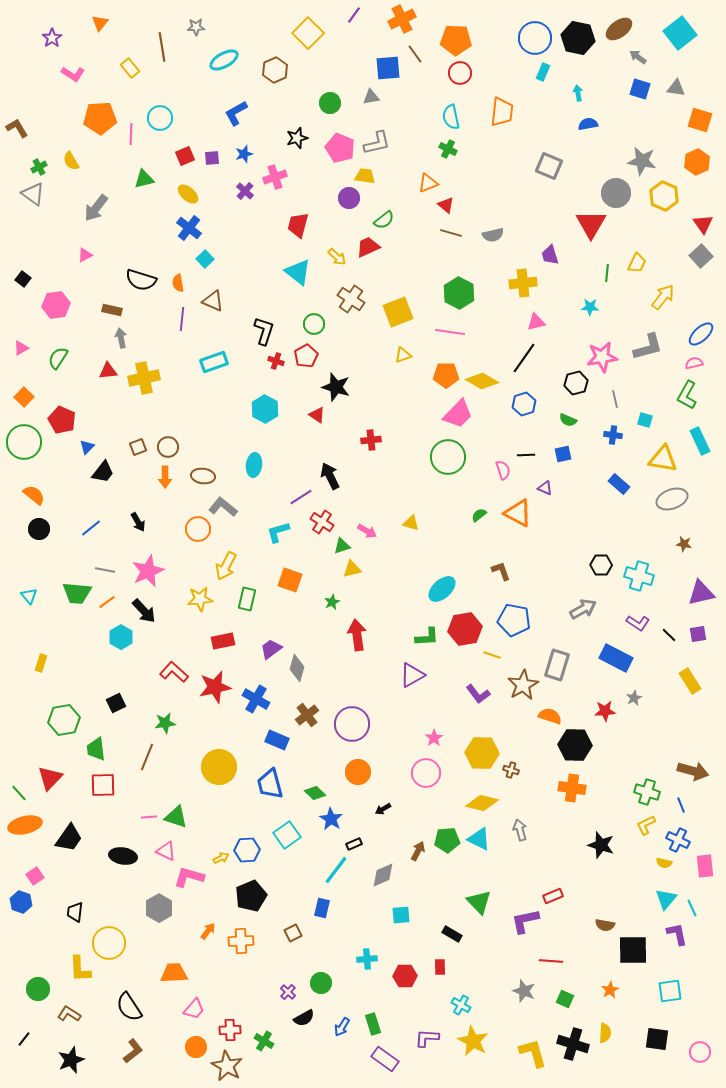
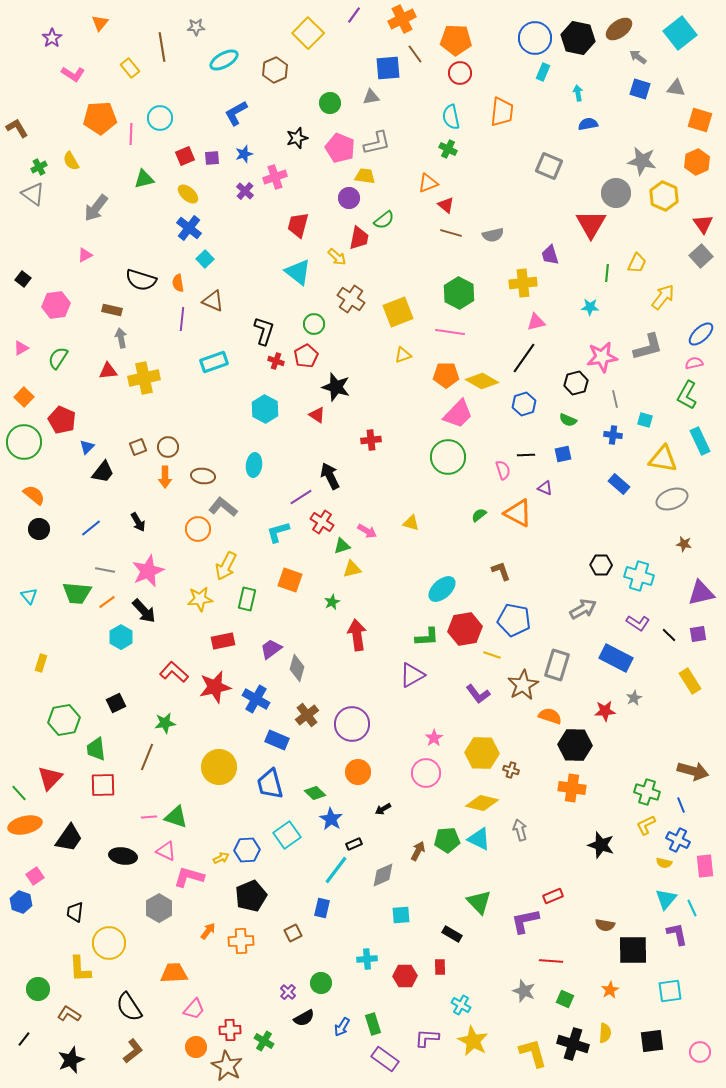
red trapezoid at (368, 247): moved 9 px left, 9 px up; rotated 125 degrees clockwise
black square at (657, 1039): moved 5 px left, 2 px down; rotated 15 degrees counterclockwise
